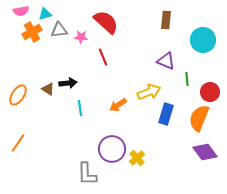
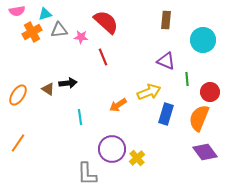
pink semicircle: moved 4 px left
cyan line: moved 9 px down
